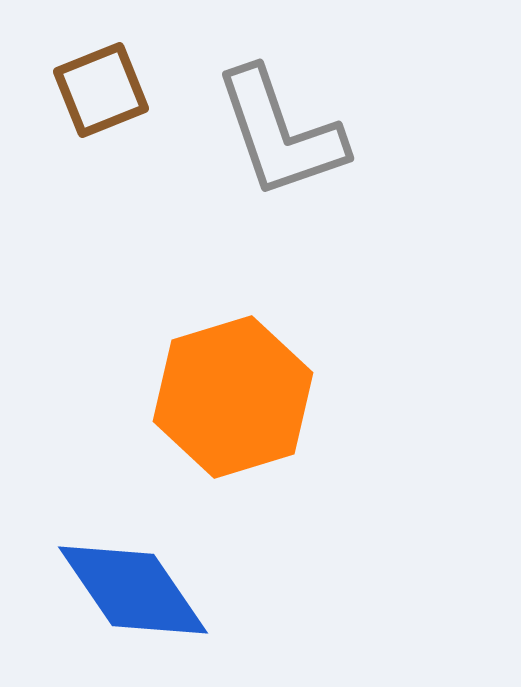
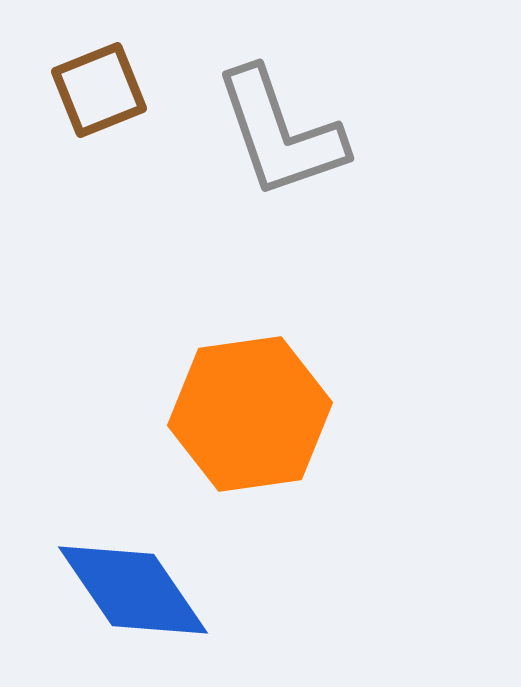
brown square: moved 2 px left
orange hexagon: moved 17 px right, 17 px down; rotated 9 degrees clockwise
